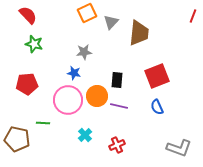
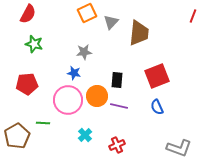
red semicircle: moved 1 px up; rotated 72 degrees clockwise
brown pentagon: moved 3 px up; rotated 30 degrees clockwise
